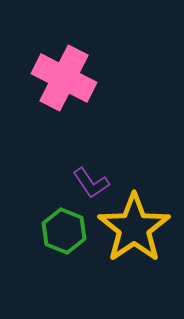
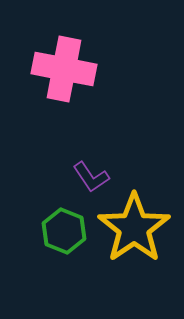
pink cross: moved 9 px up; rotated 16 degrees counterclockwise
purple L-shape: moved 6 px up
